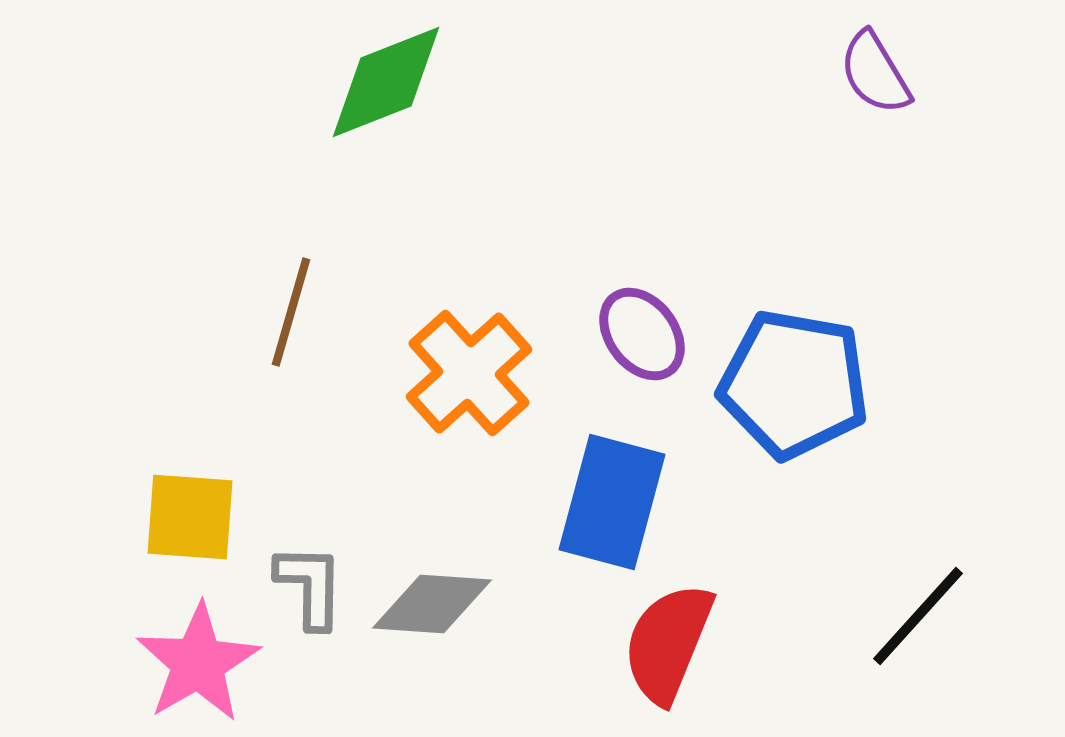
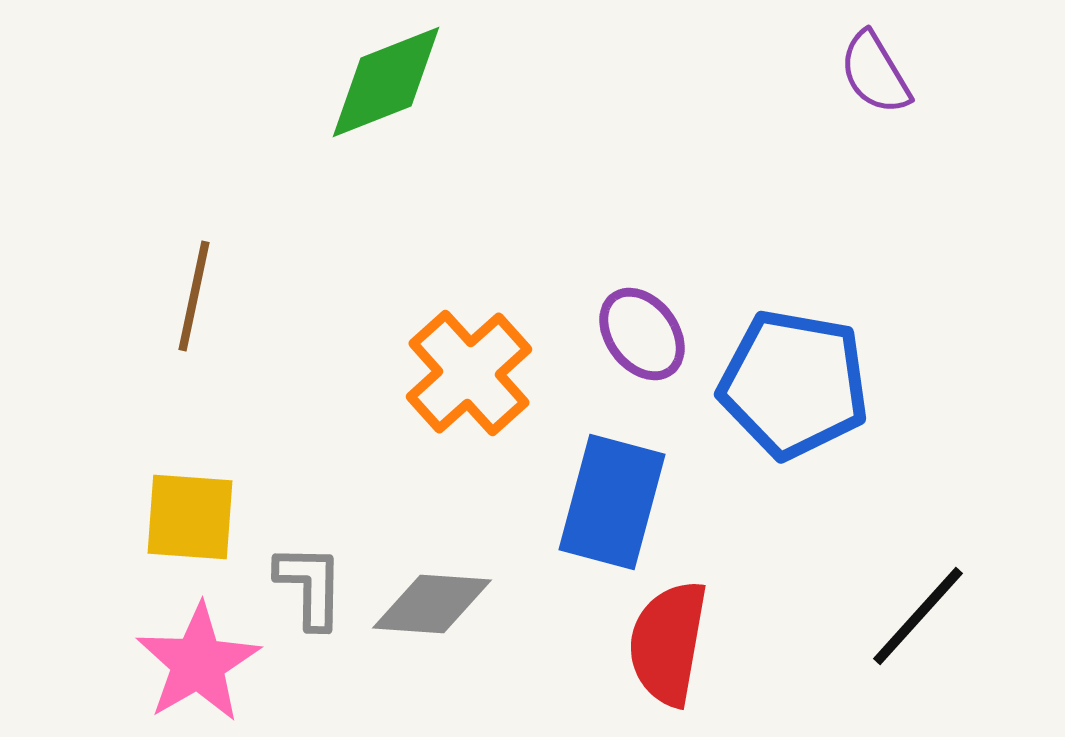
brown line: moved 97 px left, 16 px up; rotated 4 degrees counterclockwise
red semicircle: rotated 12 degrees counterclockwise
